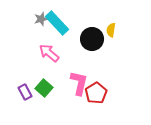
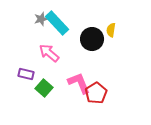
pink L-shape: rotated 35 degrees counterclockwise
purple rectangle: moved 1 px right, 18 px up; rotated 49 degrees counterclockwise
